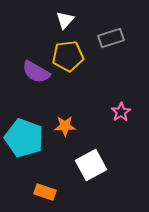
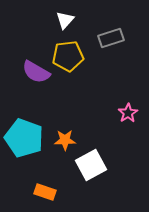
pink star: moved 7 px right, 1 px down
orange star: moved 14 px down
